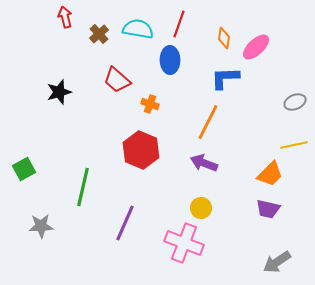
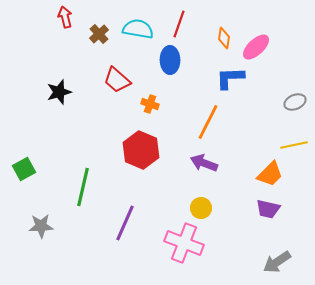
blue L-shape: moved 5 px right
